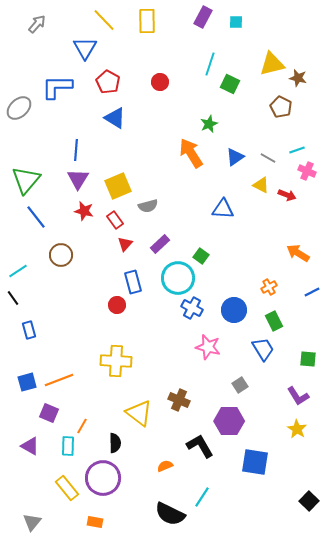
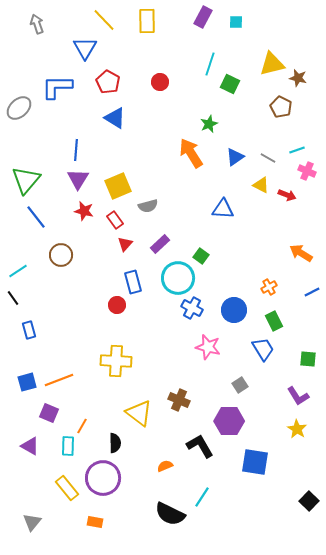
gray arrow at (37, 24): rotated 60 degrees counterclockwise
orange arrow at (298, 253): moved 3 px right
